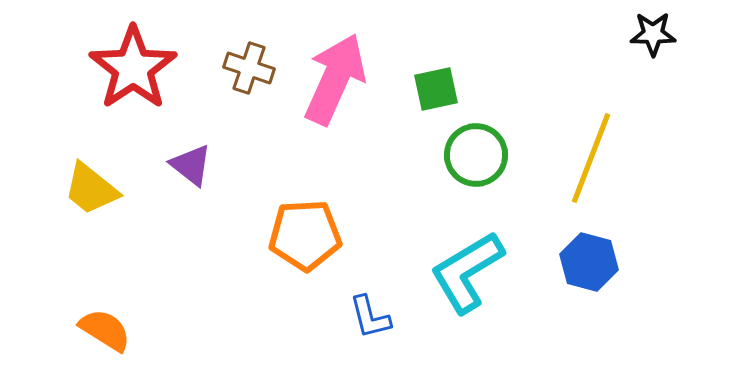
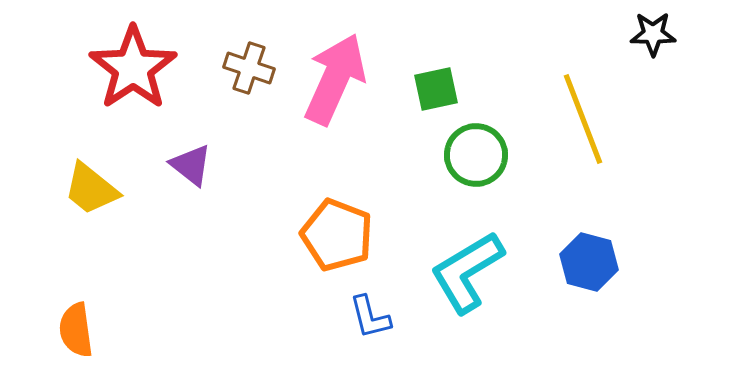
yellow line: moved 8 px left, 39 px up; rotated 42 degrees counterclockwise
orange pentagon: moved 32 px right; rotated 24 degrees clockwise
orange semicircle: moved 29 px left; rotated 130 degrees counterclockwise
